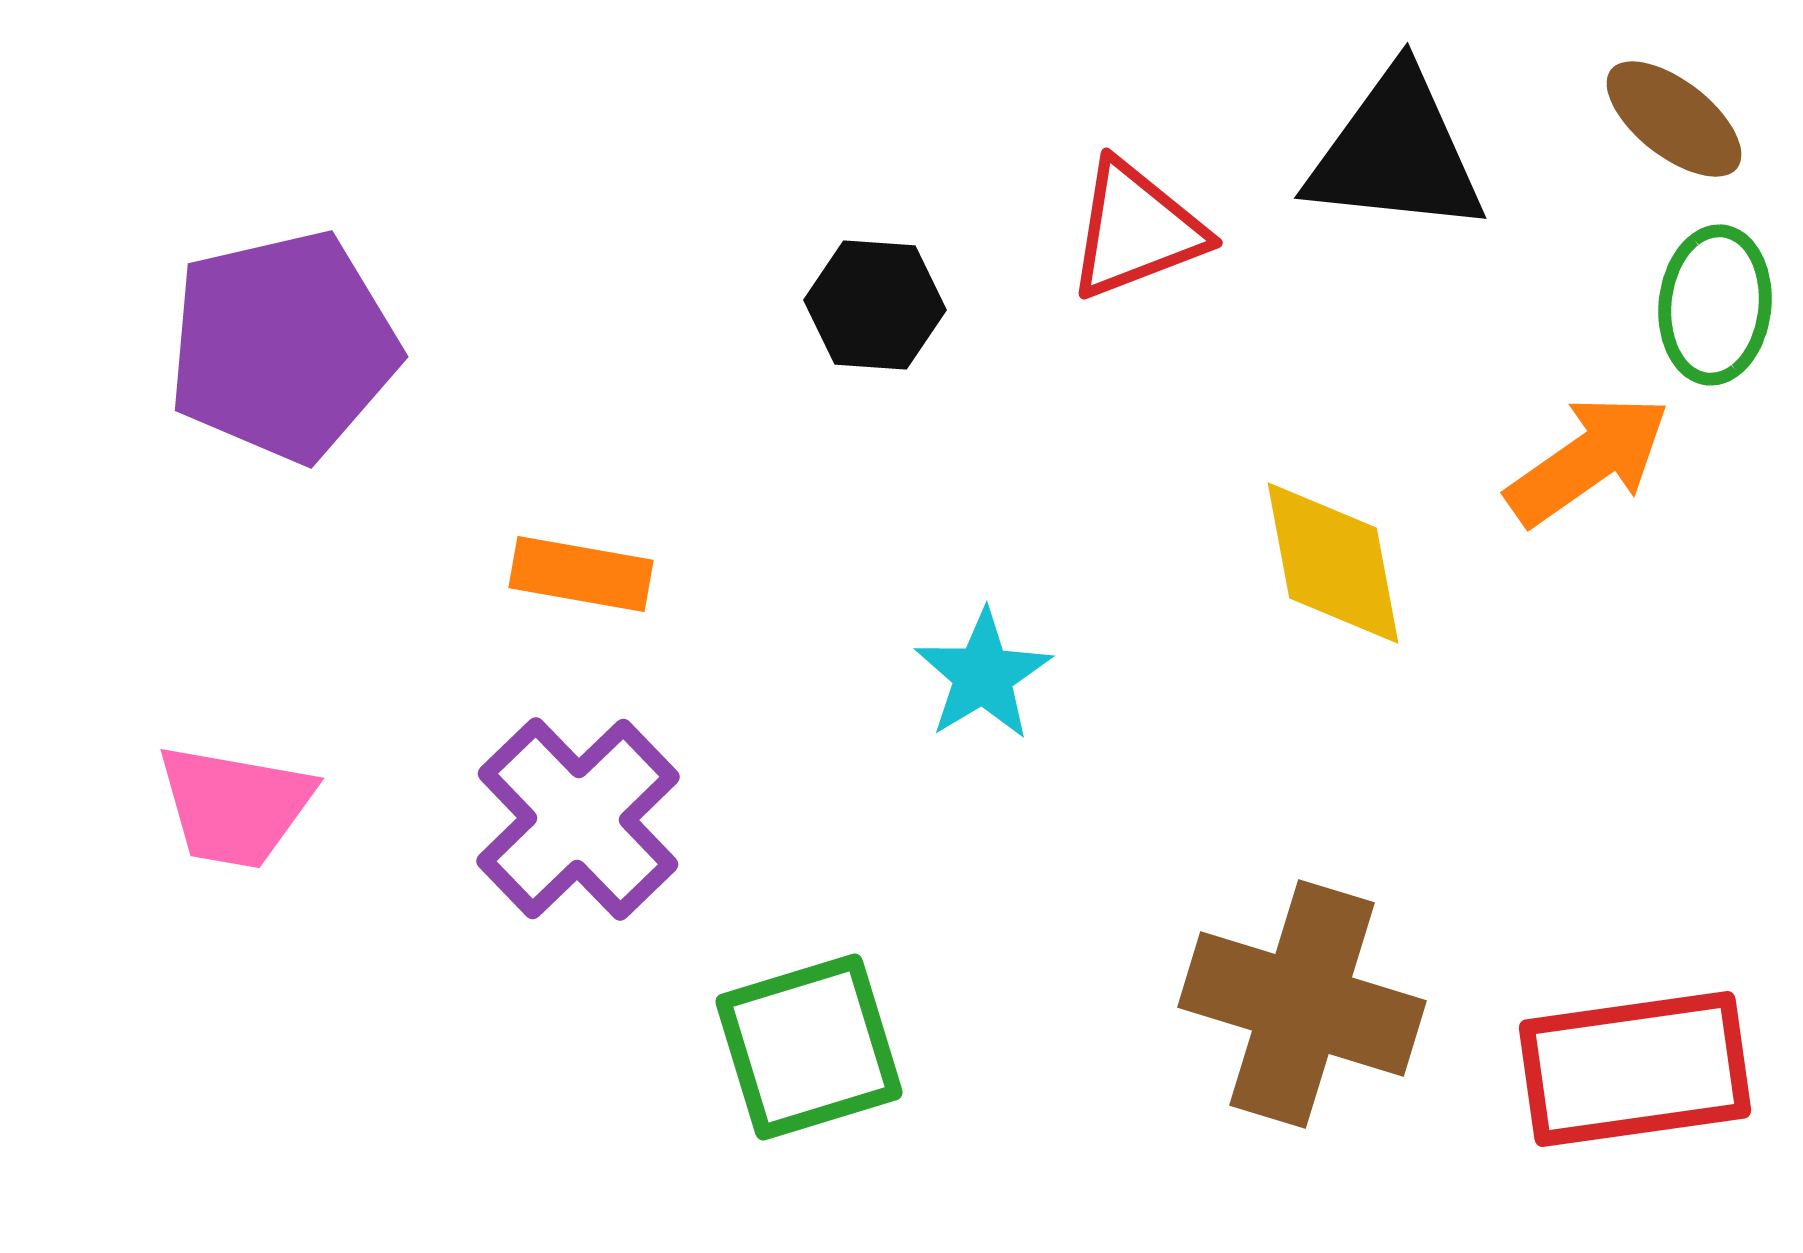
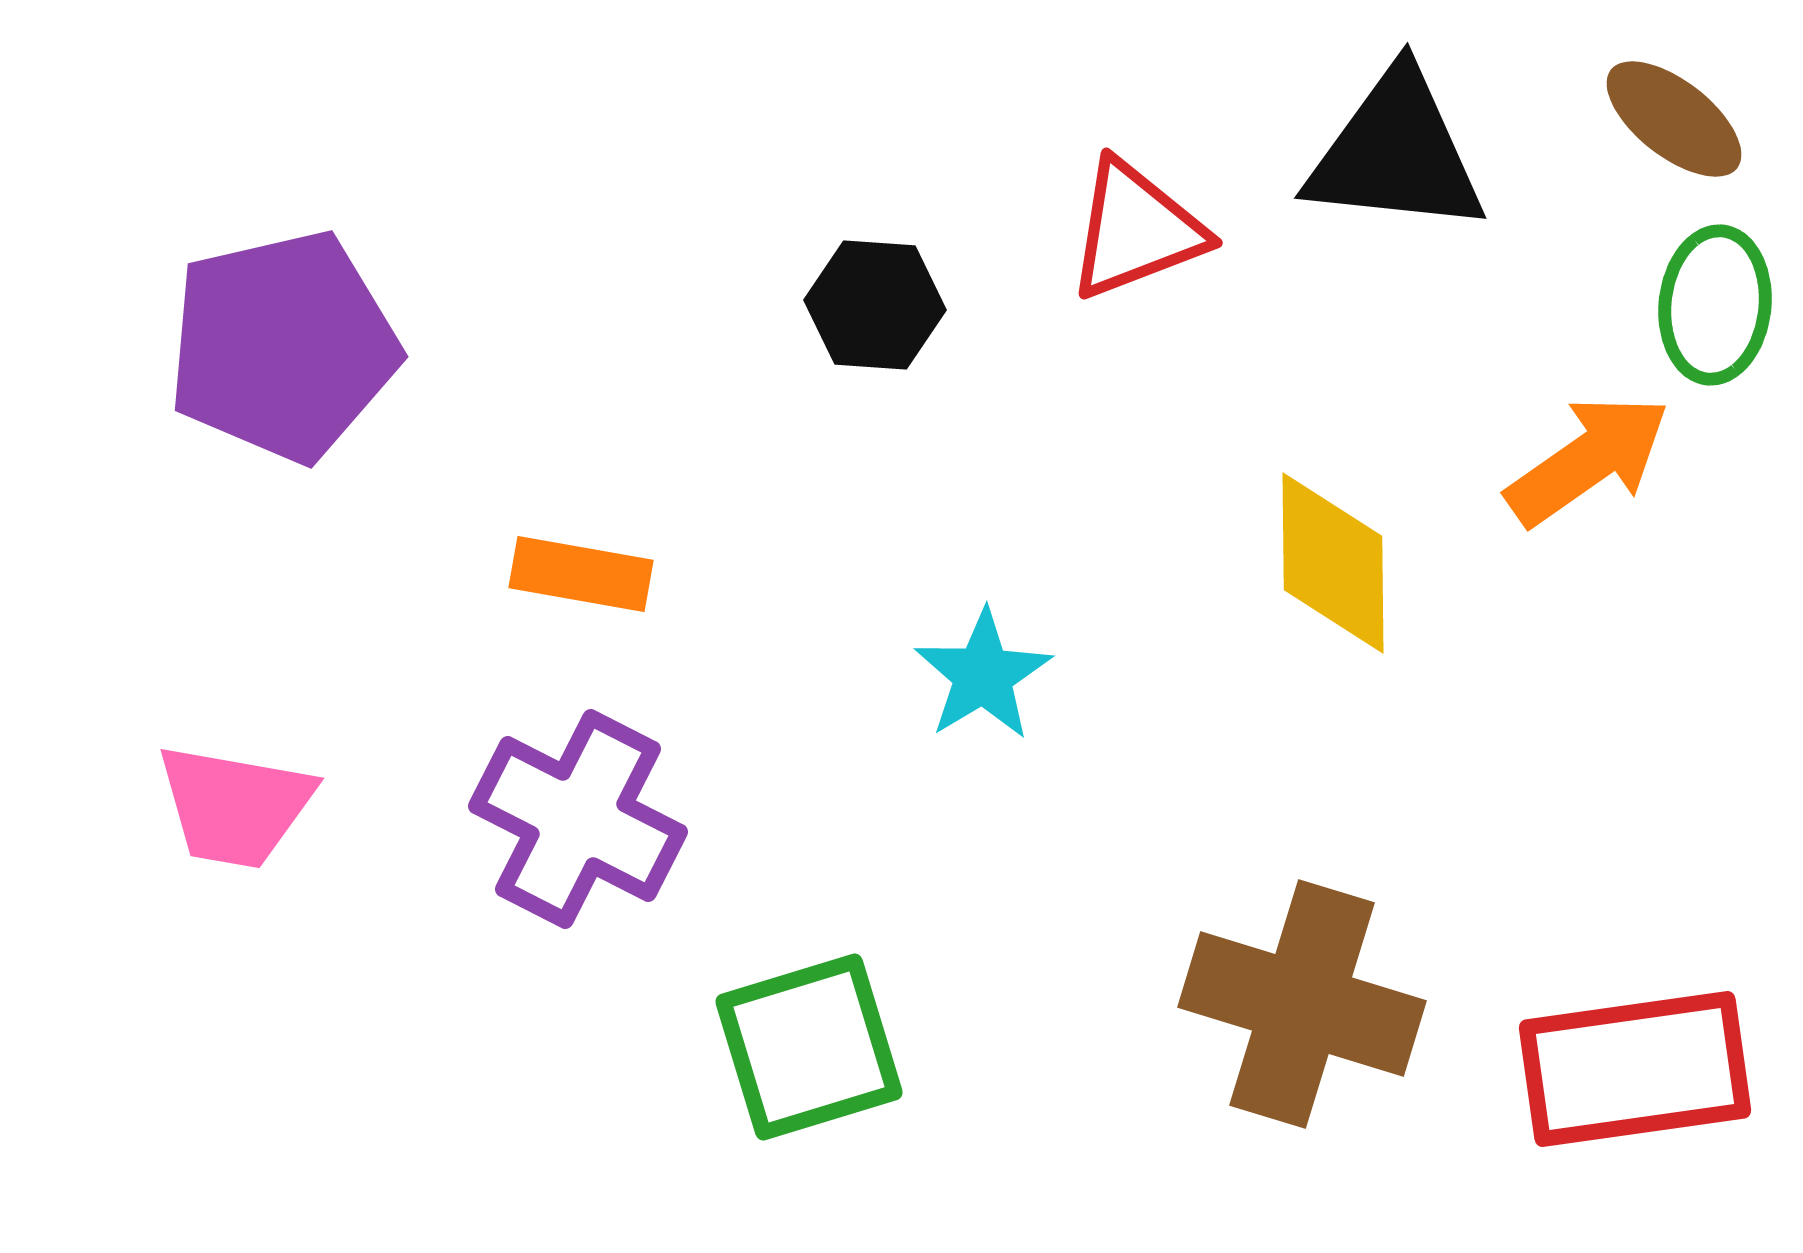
yellow diamond: rotated 10 degrees clockwise
purple cross: rotated 19 degrees counterclockwise
